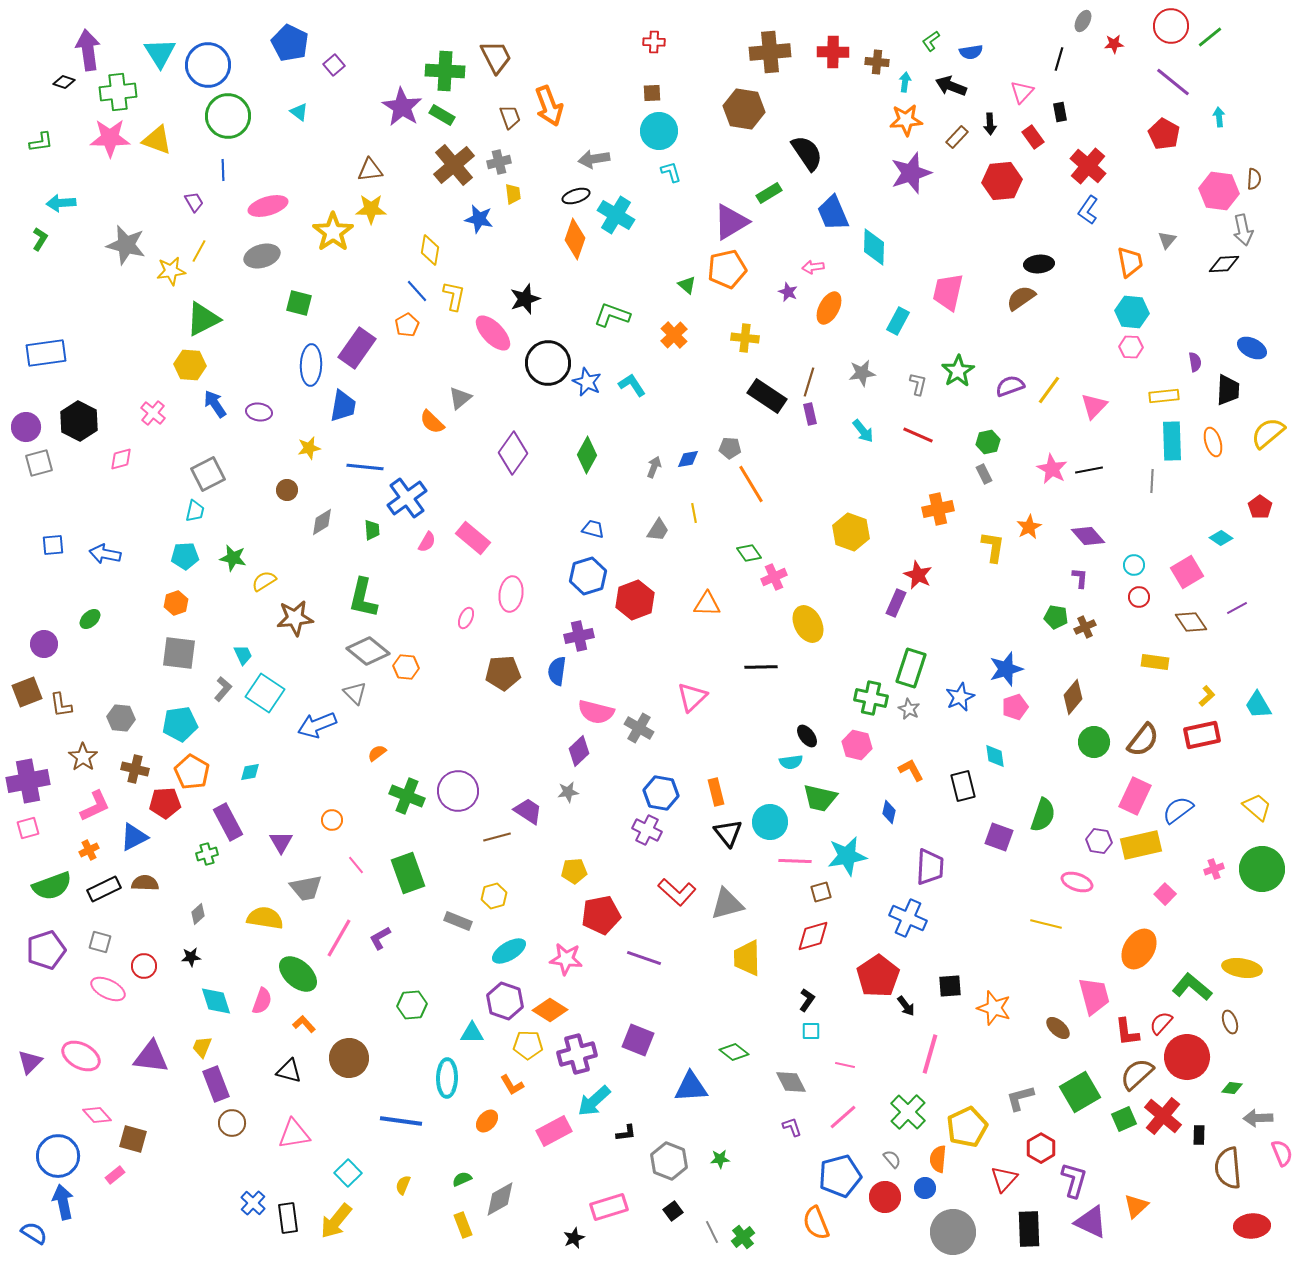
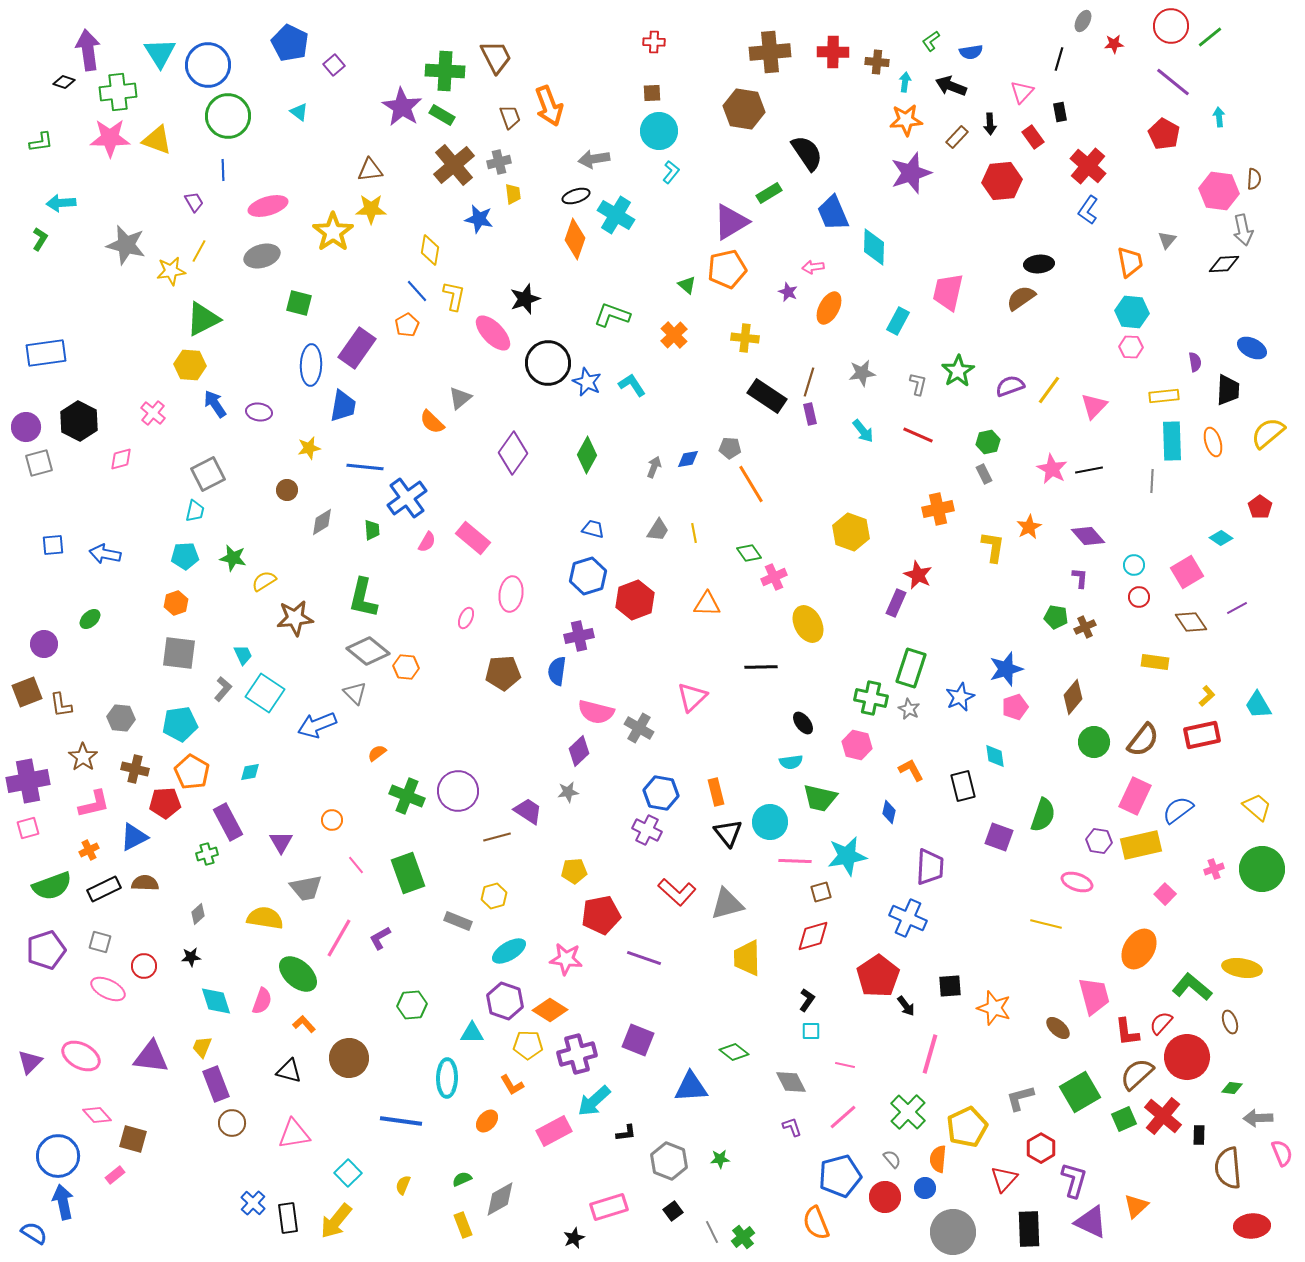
cyan L-shape at (671, 172): rotated 55 degrees clockwise
yellow line at (694, 513): moved 20 px down
black ellipse at (807, 736): moved 4 px left, 13 px up
pink L-shape at (95, 806): moved 1 px left, 2 px up; rotated 12 degrees clockwise
